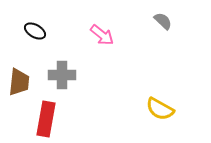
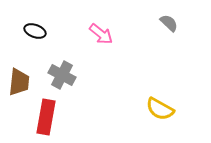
gray semicircle: moved 6 px right, 2 px down
black ellipse: rotated 10 degrees counterclockwise
pink arrow: moved 1 px left, 1 px up
gray cross: rotated 28 degrees clockwise
red rectangle: moved 2 px up
